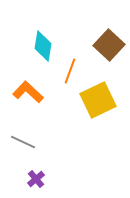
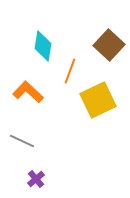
gray line: moved 1 px left, 1 px up
